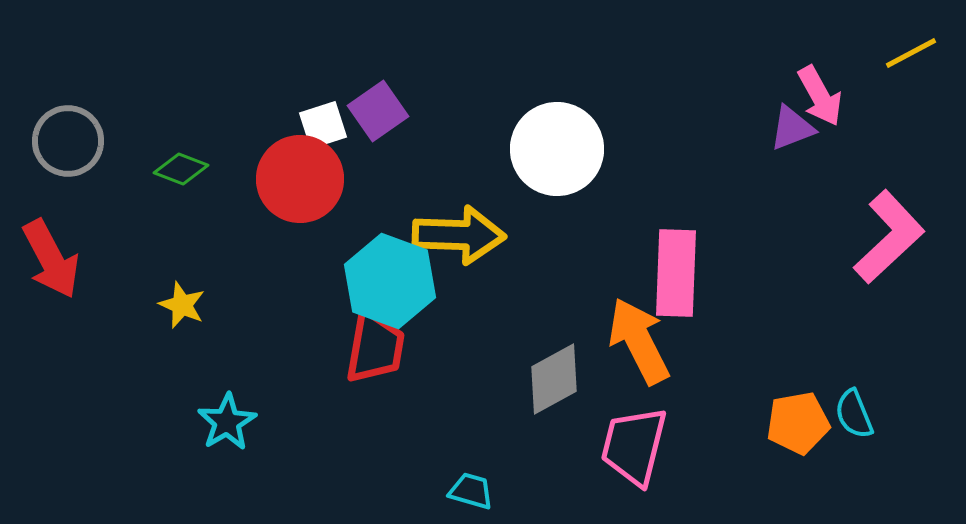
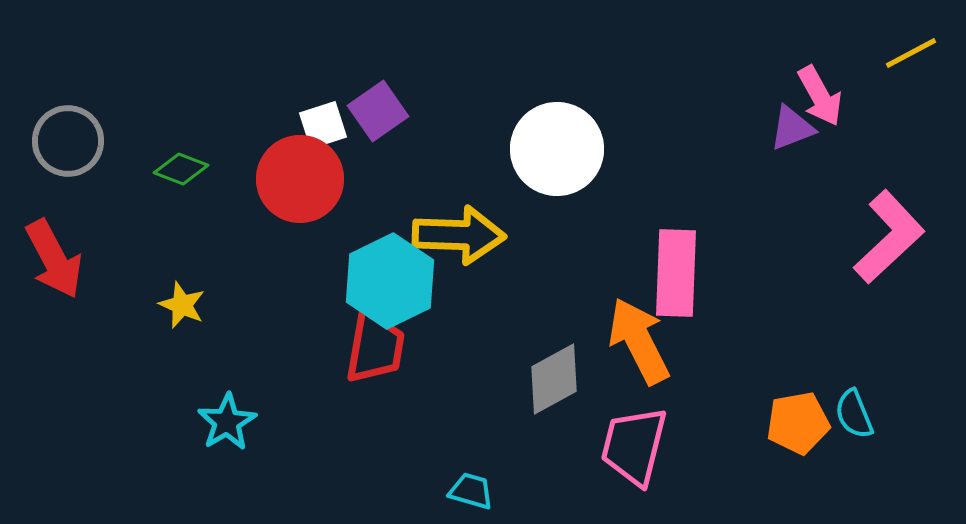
red arrow: moved 3 px right
cyan hexagon: rotated 14 degrees clockwise
